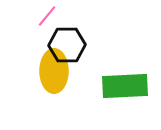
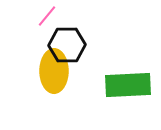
green rectangle: moved 3 px right, 1 px up
